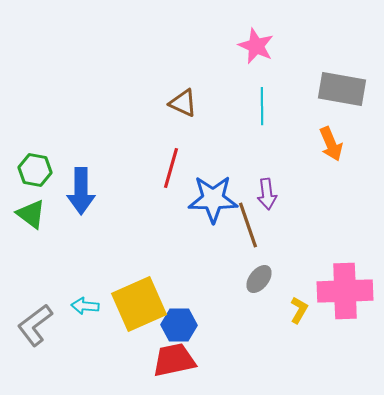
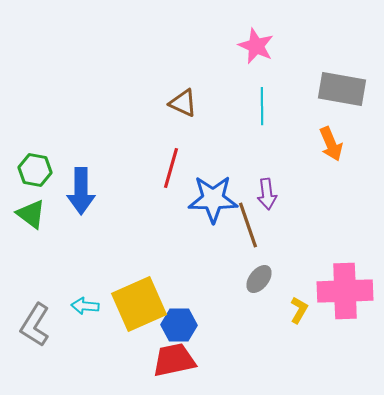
gray L-shape: rotated 21 degrees counterclockwise
